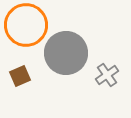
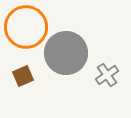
orange circle: moved 2 px down
brown square: moved 3 px right
